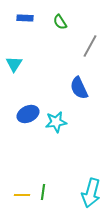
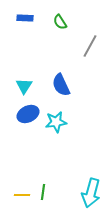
cyan triangle: moved 10 px right, 22 px down
blue semicircle: moved 18 px left, 3 px up
